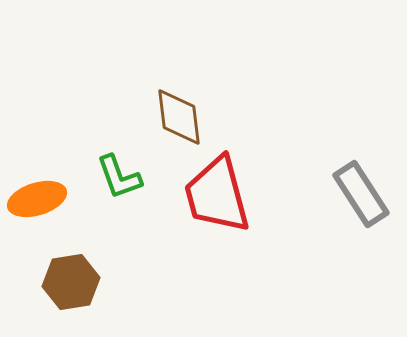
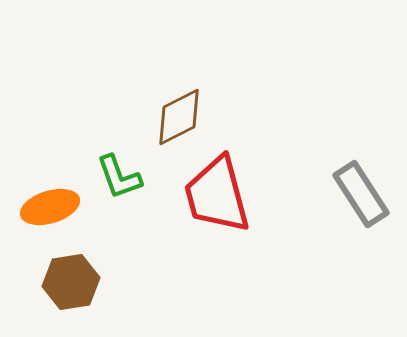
brown diamond: rotated 70 degrees clockwise
orange ellipse: moved 13 px right, 8 px down
